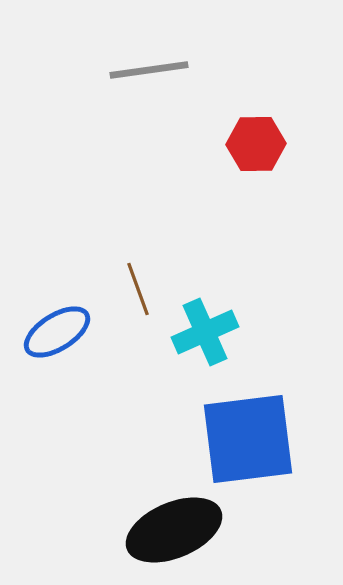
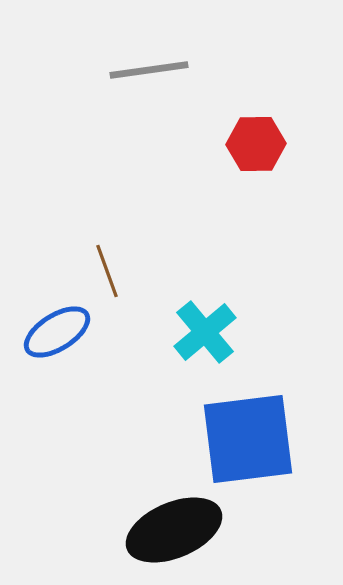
brown line: moved 31 px left, 18 px up
cyan cross: rotated 16 degrees counterclockwise
